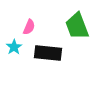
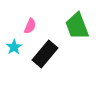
pink semicircle: moved 1 px right, 1 px up
black rectangle: moved 3 px left, 1 px down; rotated 56 degrees counterclockwise
